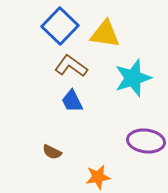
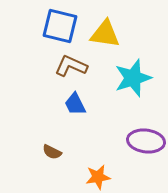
blue square: rotated 30 degrees counterclockwise
brown L-shape: rotated 12 degrees counterclockwise
blue trapezoid: moved 3 px right, 3 px down
